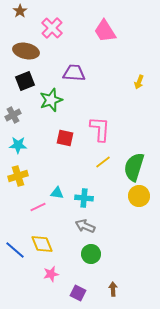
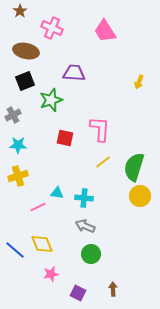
pink cross: rotated 20 degrees counterclockwise
yellow circle: moved 1 px right
